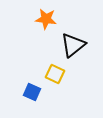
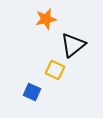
orange star: rotated 20 degrees counterclockwise
yellow square: moved 4 px up
